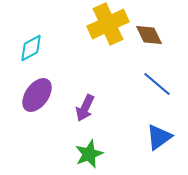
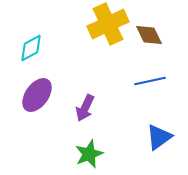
blue line: moved 7 px left, 3 px up; rotated 52 degrees counterclockwise
